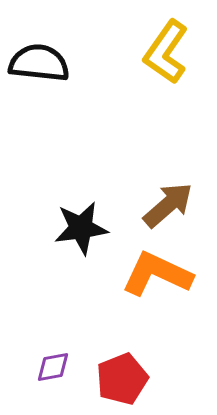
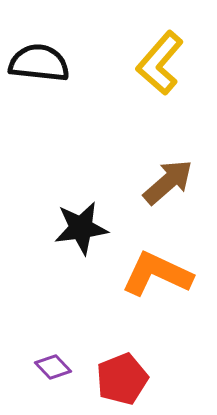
yellow L-shape: moved 6 px left, 11 px down; rotated 6 degrees clockwise
brown arrow: moved 23 px up
purple diamond: rotated 57 degrees clockwise
